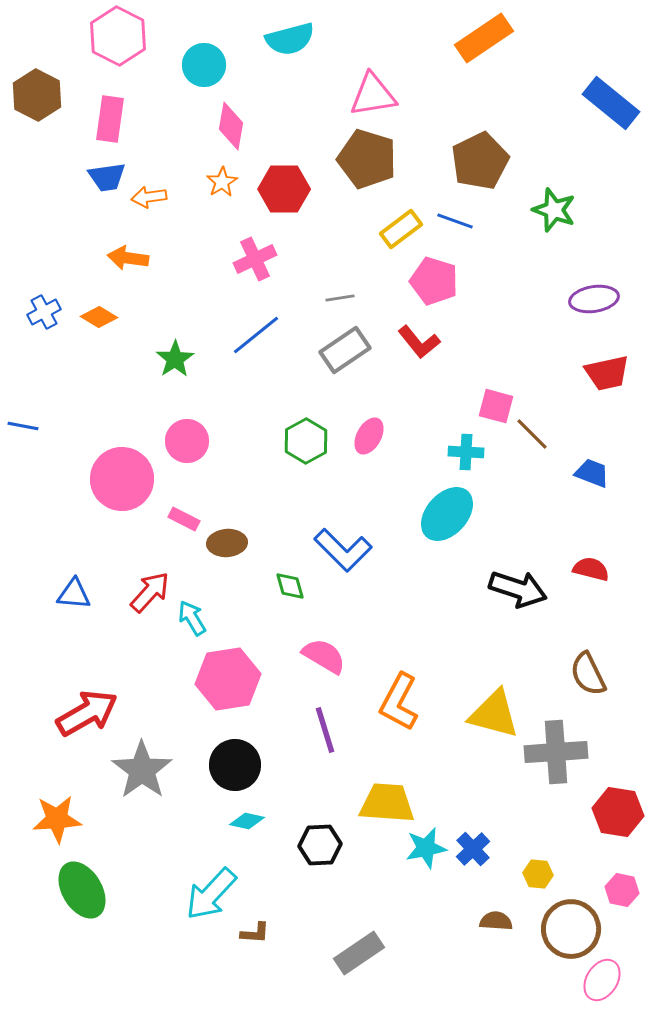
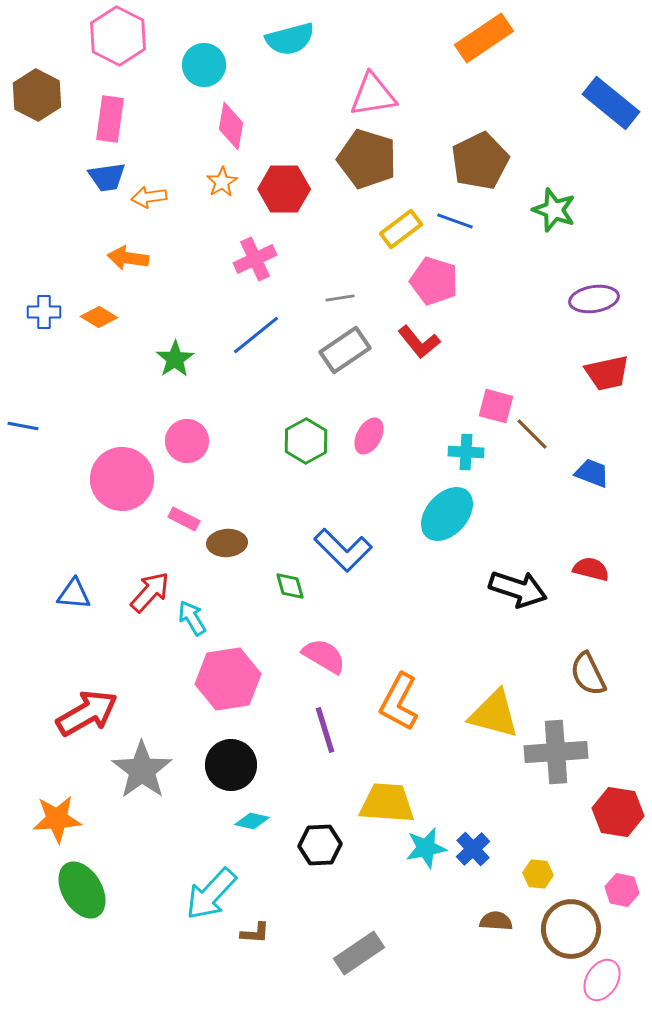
blue cross at (44, 312): rotated 28 degrees clockwise
black circle at (235, 765): moved 4 px left
cyan diamond at (247, 821): moved 5 px right
